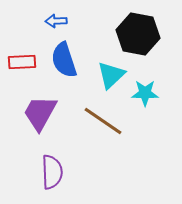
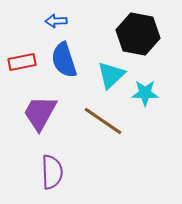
red rectangle: rotated 8 degrees counterclockwise
